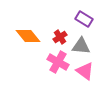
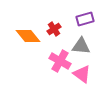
purple rectangle: moved 1 px right; rotated 48 degrees counterclockwise
red cross: moved 6 px left, 8 px up
pink cross: moved 2 px right, 1 px up
pink triangle: moved 3 px left, 3 px down
